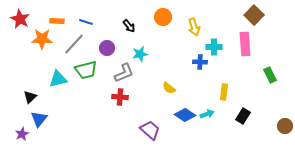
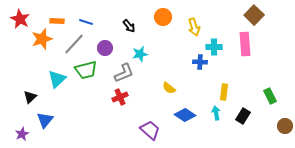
orange star: rotated 20 degrees counterclockwise
purple circle: moved 2 px left
green rectangle: moved 21 px down
cyan triangle: moved 1 px left; rotated 30 degrees counterclockwise
red cross: rotated 28 degrees counterclockwise
cyan arrow: moved 9 px right, 1 px up; rotated 80 degrees counterclockwise
blue triangle: moved 6 px right, 1 px down
